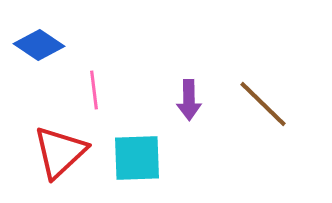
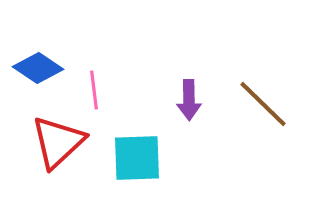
blue diamond: moved 1 px left, 23 px down
red triangle: moved 2 px left, 10 px up
